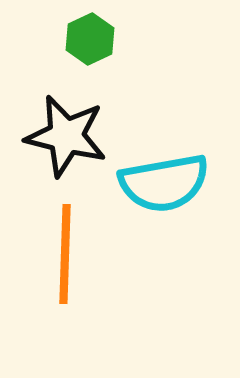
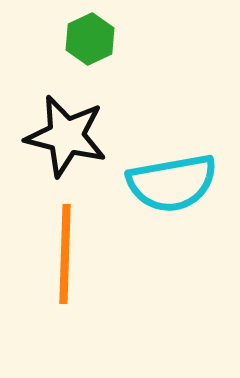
cyan semicircle: moved 8 px right
